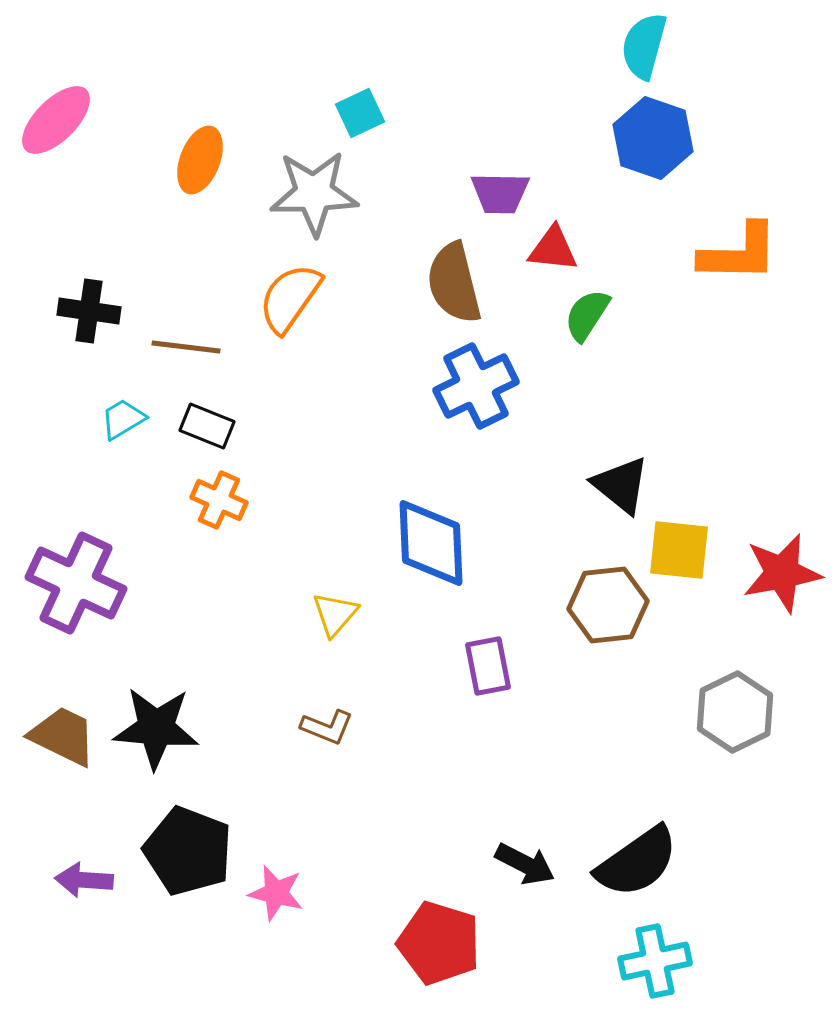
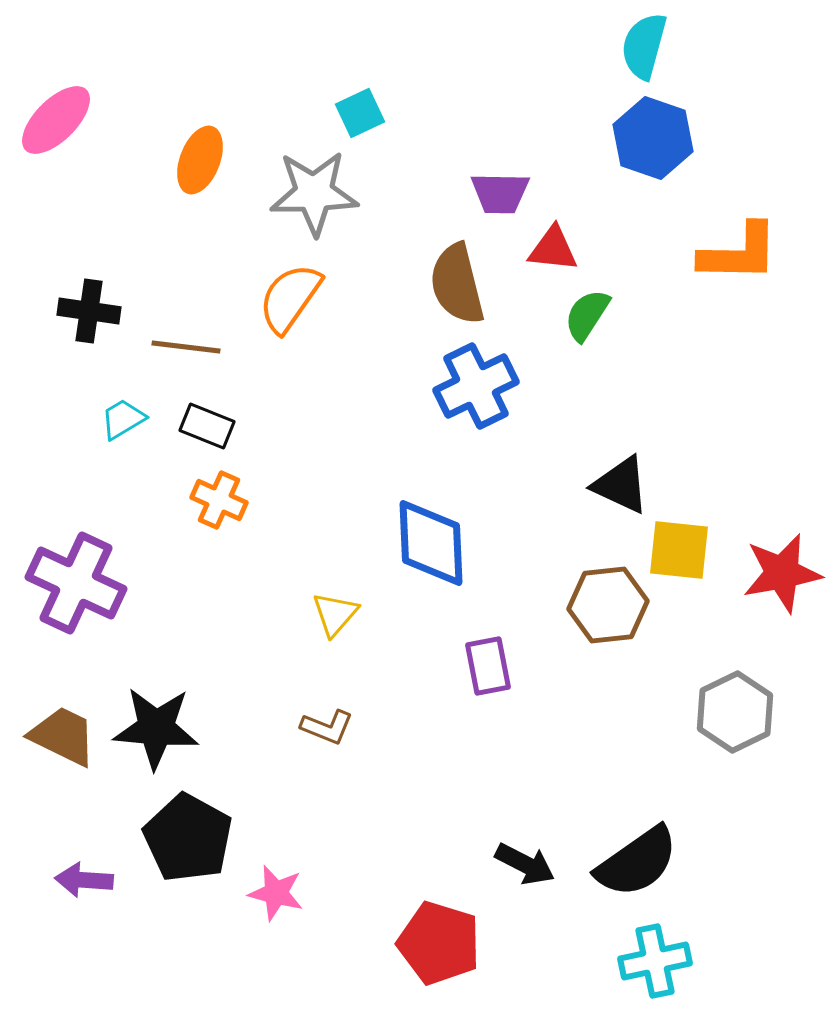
brown semicircle: moved 3 px right, 1 px down
black triangle: rotated 14 degrees counterclockwise
black pentagon: moved 13 px up; rotated 8 degrees clockwise
